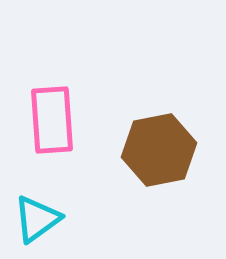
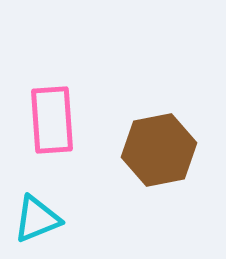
cyan triangle: rotated 14 degrees clockwise
